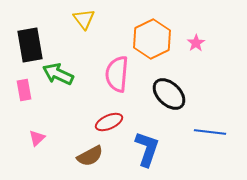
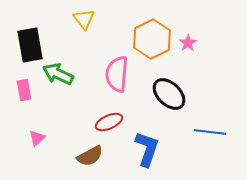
pink star: moved 8 px left
